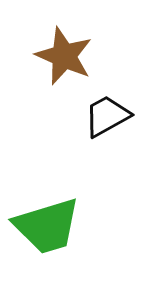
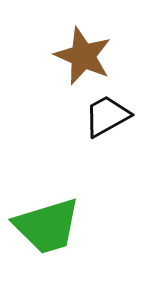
brown star: moved 19 px right
